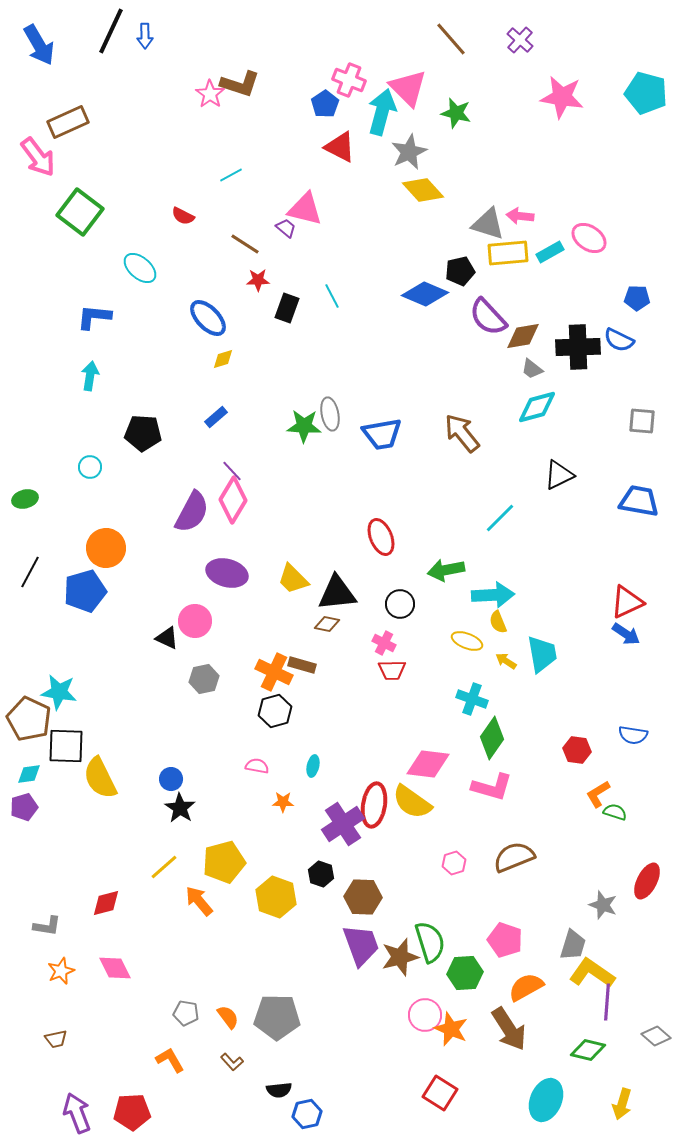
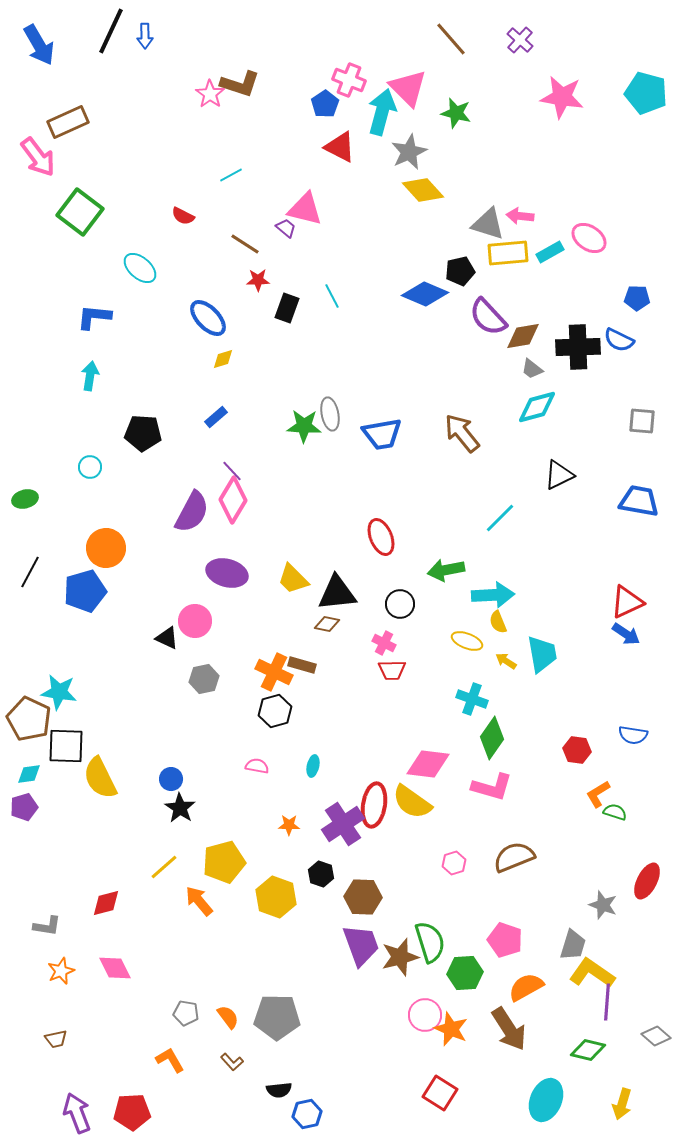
orange star at (283, 802): moved 6 px right, 23 px down
